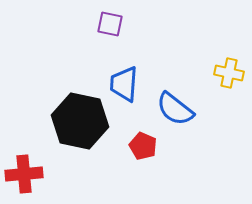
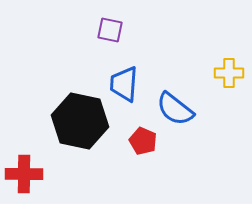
purple square: moved 6 px down
yellow cross: rotated 12 degrees counterclockwise
red pentagon: moved 5 px up
red cross: rotated 6 degrees clockwise
